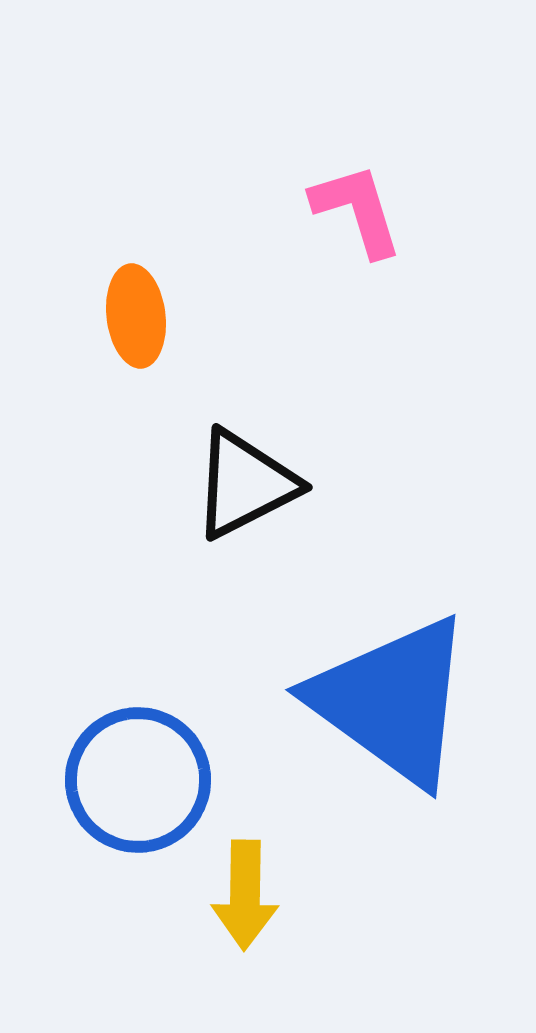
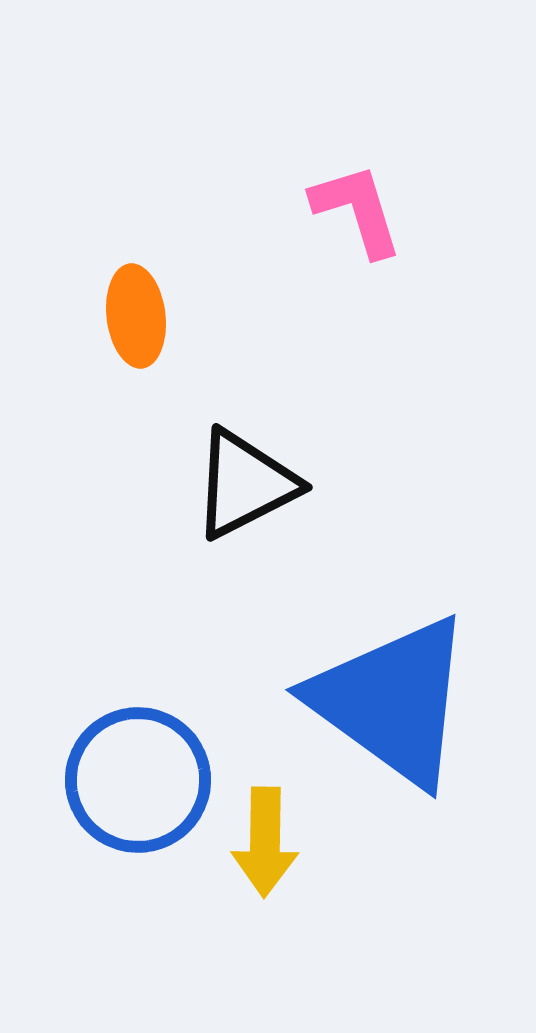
yellow arrow: moved 20 px right, 53 px up
